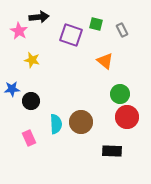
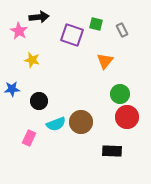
purple square: moved 1 px right
orange triangle: rotated 30 degrees clockwise
black circle: moved 8 px right
cyan semicircle: rotated 72 degrees clockwise
pink rectangle: rotated 49 degrees clockwise
